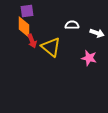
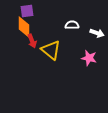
yellow triangle: moved 3 px down
